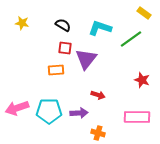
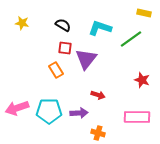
yellow rectangle: rotated 24 degrees counterclockwise
orange rectangle: rotated 63 degrees clockwise
